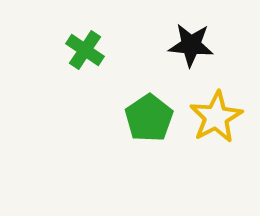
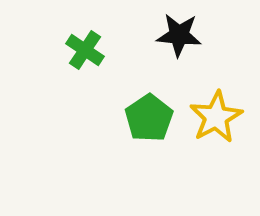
black star: moved 12 px left, 10 px up
